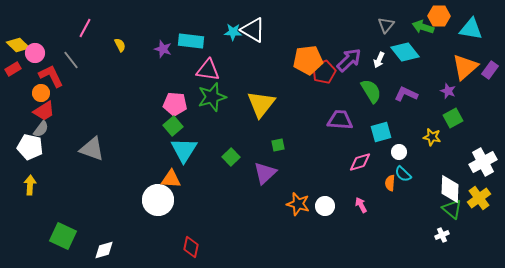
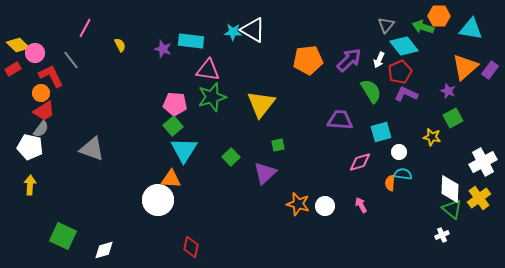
cyan diamond at (405, 52): moved 1 px left, 6 px up
red pentagon at (324, 72): moved 76 px right
cyan semicircle at (403, 174): rotated 144 degrees clockwise
